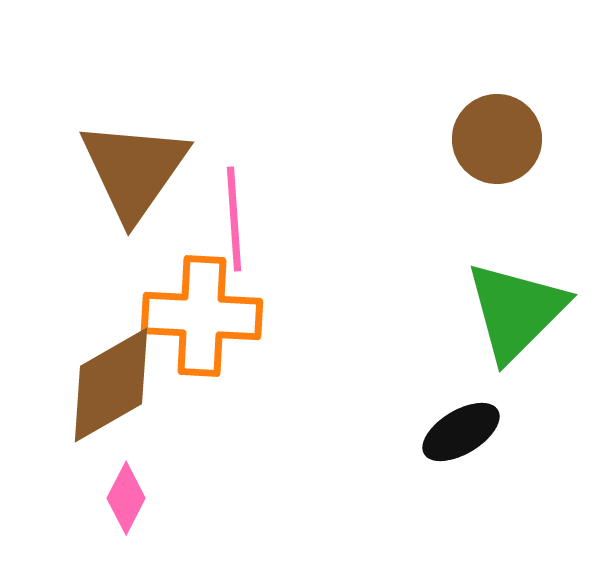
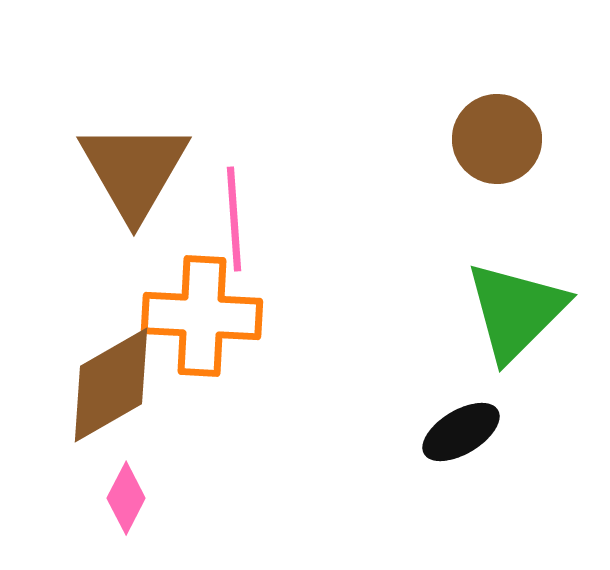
brown triangle: rotated 5 degrees counterclockwise
